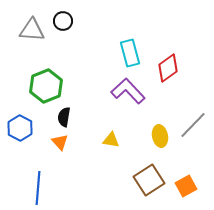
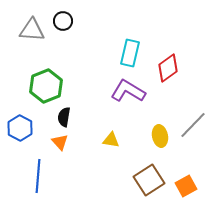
cyan rectangle: rotated 28 degrees clockwise
purple L-shape: rotated 16 degrees counterclockwise
blue line: moved 12 px up
